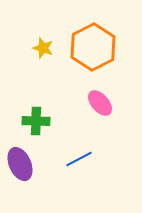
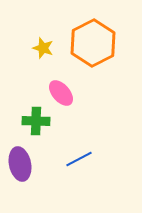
orange hexagon: moved 4 px up
pink ellipse: moved 39 px left, 10 px up
purple ellipse: rotated 12 degrees clockwise
